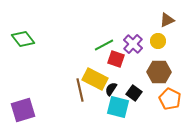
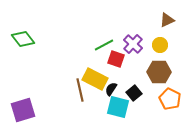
yellow circle: moved 2 px right, 4 px down
black square: rotated 14 degrees clockwise
